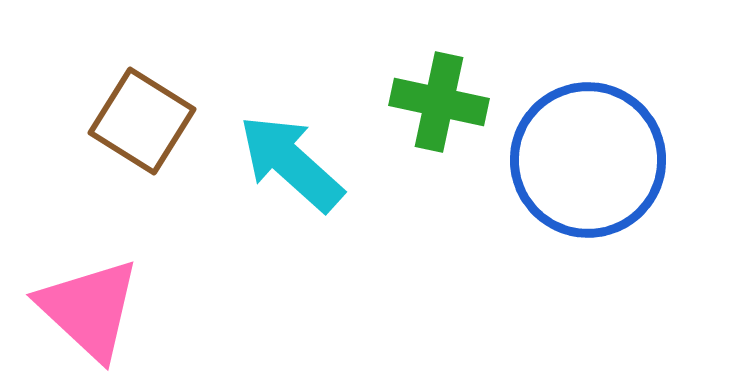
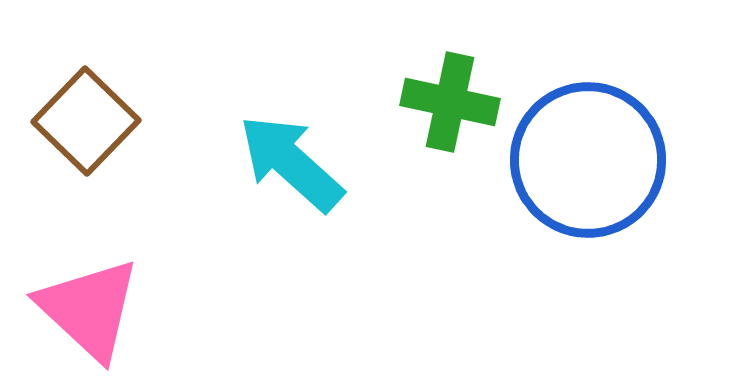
green cross: moved 11 px right
brown square: moved 56 px left; rotated 12 degrees clockwise
